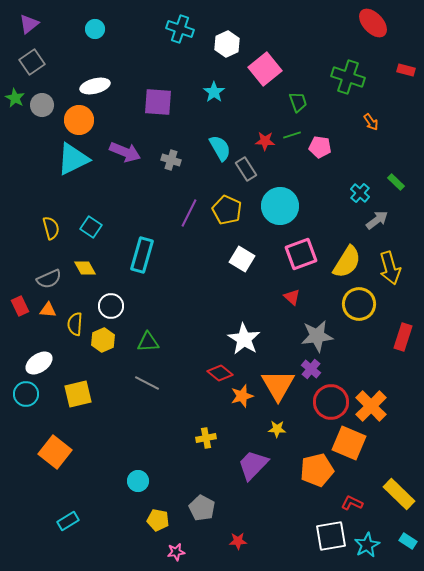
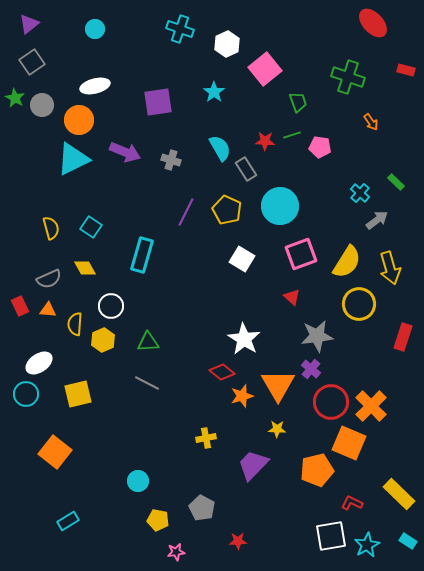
purple square at (158, 102): rotated 12 degrees counterclockwise
purple line at (189, 213): moved 3 px left, 1 px up
red diamond at (220, 373): moved 2 px right, 1 px up
